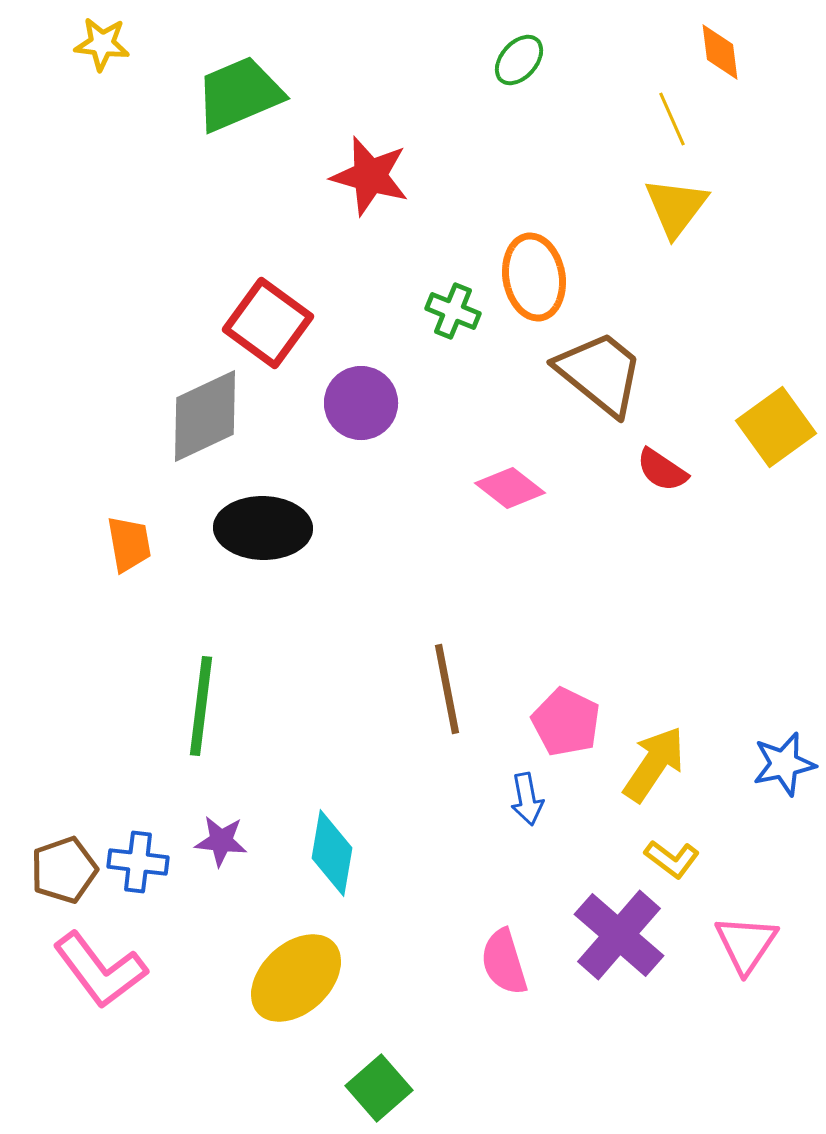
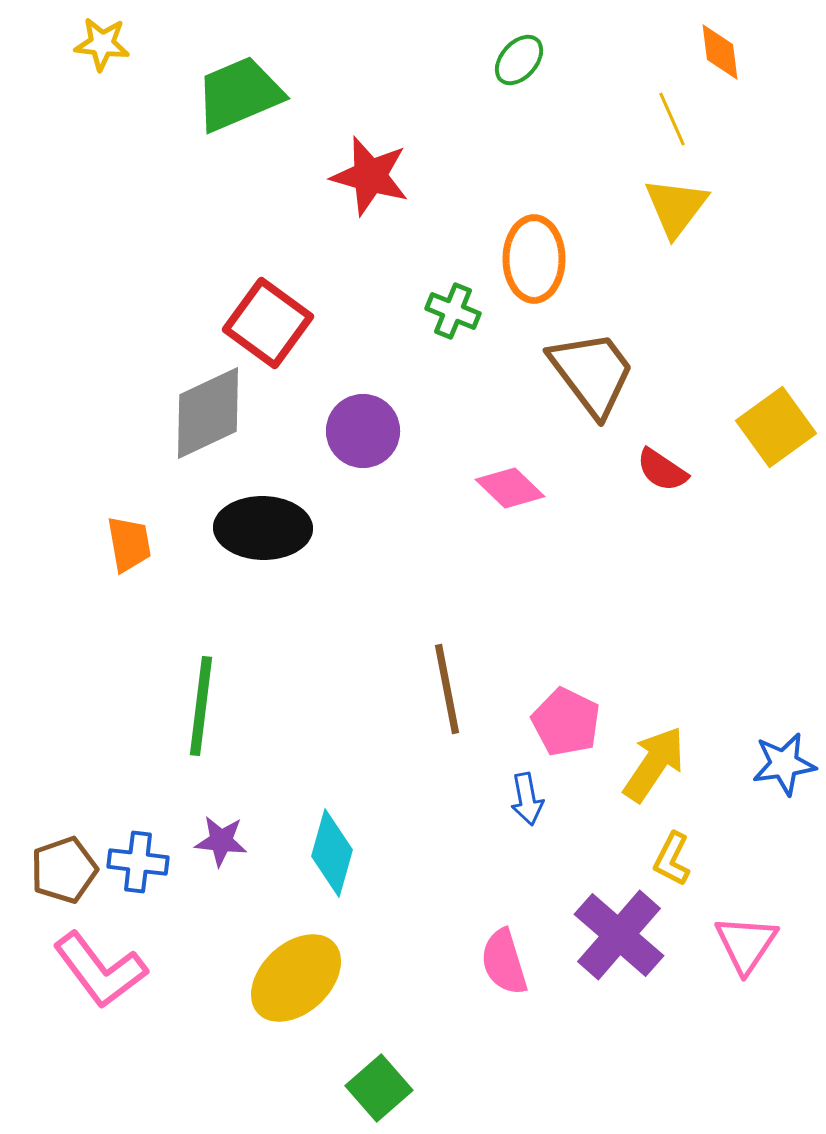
orange ellipse: moved 18 px up; rotated 10 degrees clockwise
brown trapezoid: moved 8 px left; rotated 14 degrees clockwise
purple circle: moved 2 px right, 28 px down
gray diamond: moved 3 px right, 3 px up
pink diamond: rotated 6 degrees clockwise
blue star: rotated 4 degrees clockwise
cyan diamond: rotated 6 degrees clockwise
yellow L-shape: rotated 80 degrees clockwise
